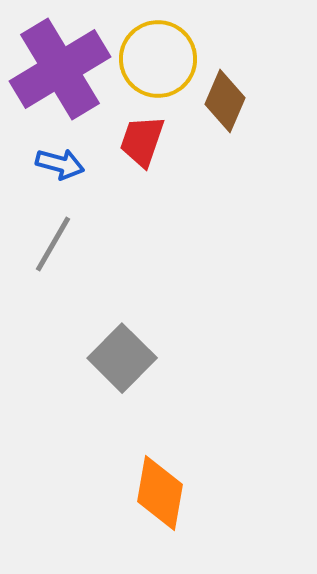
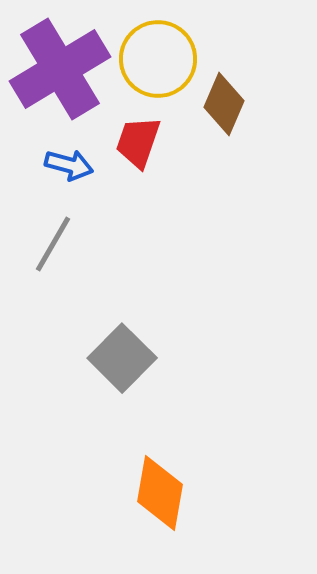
brown diamond: moved 1 px left, 3 px down
red trapezoid: moved 4 px left, 1 px down
blue arrow: moved 9 px right, 1 px down
